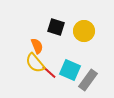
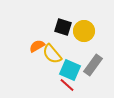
black square: moved 7 px right
orange semicircle: rotated 98 degrees counterclockwise
yellow semicircle: moved 17 px right, 9 px up
red line: moved 18 px right, 13 px down
gray rectangle: moved 5 px right, 15 px up
